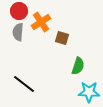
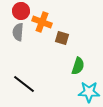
red circle: moved 2 px right
orange cross: moved 1 px right; rotated 36 degrees counterclockwise
